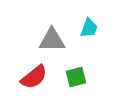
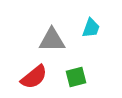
cyan trapezoid: moved 2 px right
